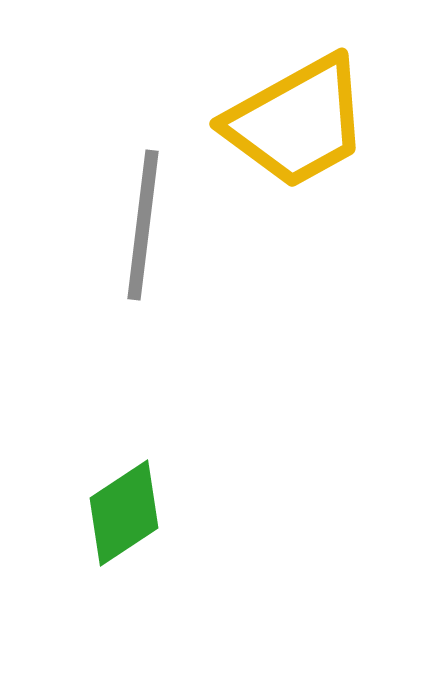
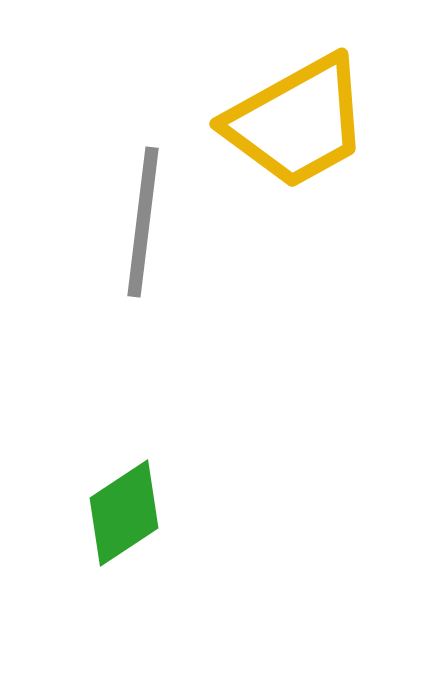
gray line: moved 3 px up
